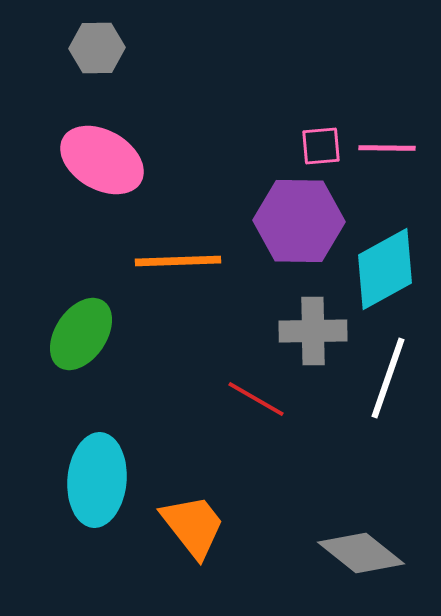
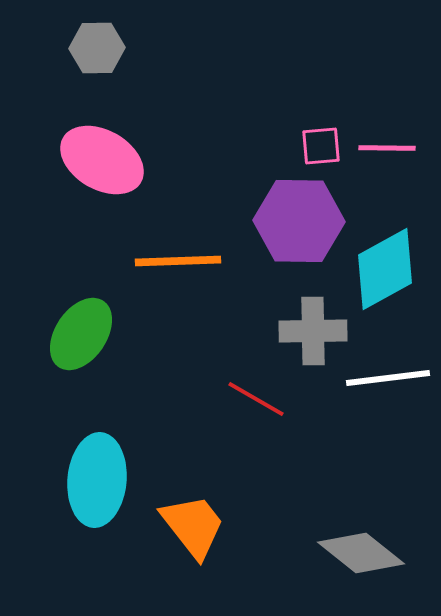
white line: rotated 64 degrees clockwise
